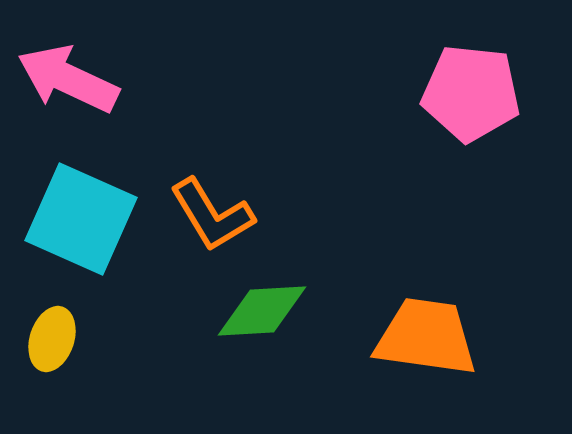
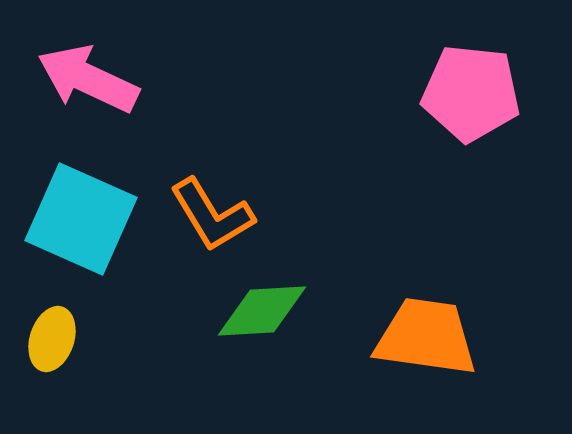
pink arrow: moved 20 px right
